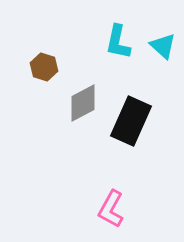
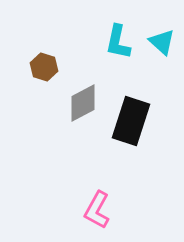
cyan triangle: moved 1 px left, 4 px up
black rectangle: rotated 6 degrees counterclockwise
pink L-shape: moved 14 px left, 1 px down
